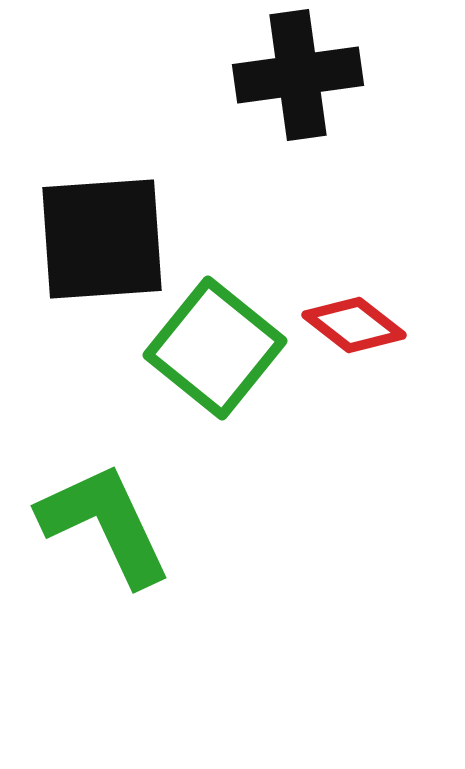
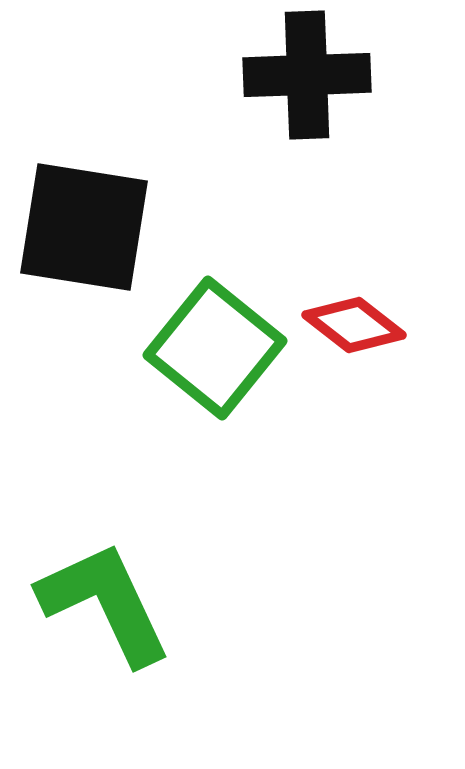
black cross: moved 9 px right; rotated 6 degrees clockwise
black square: moved 18 px left, 12 px up; rotated 13 degrees clockwise
green L-shape: moved 79 px down
